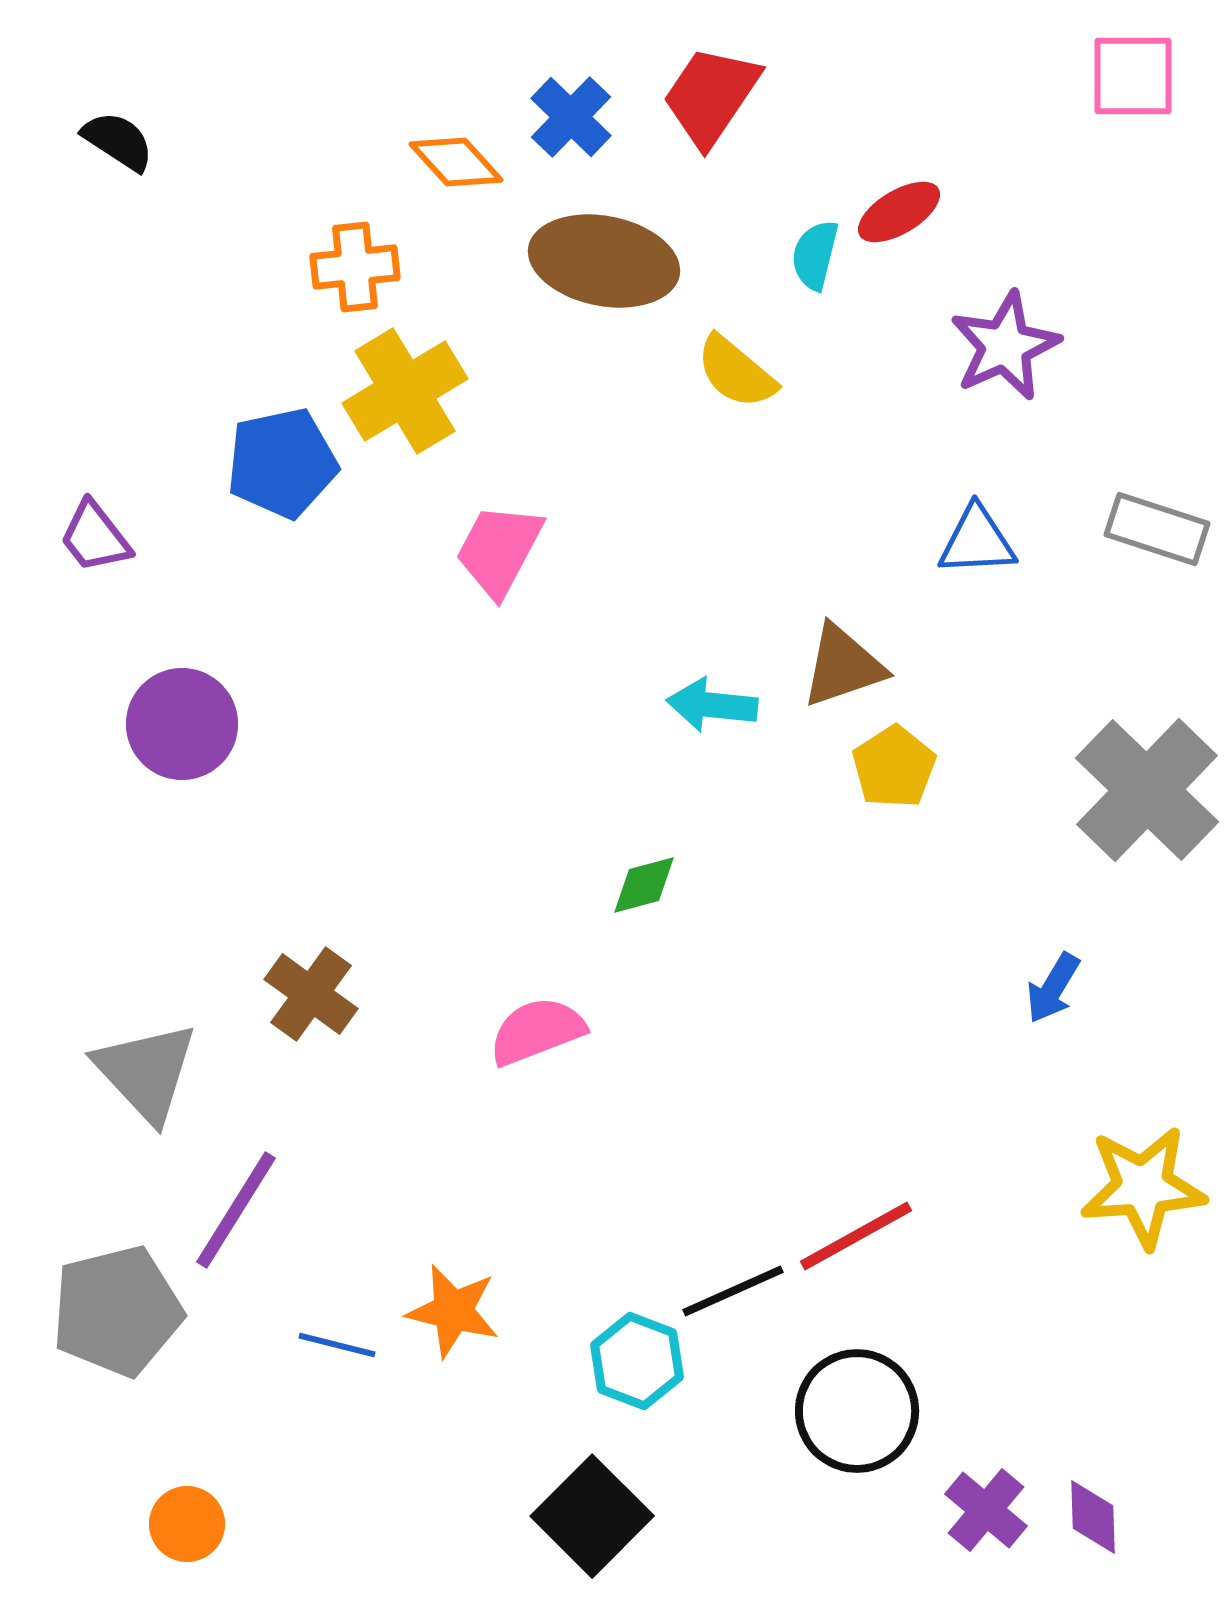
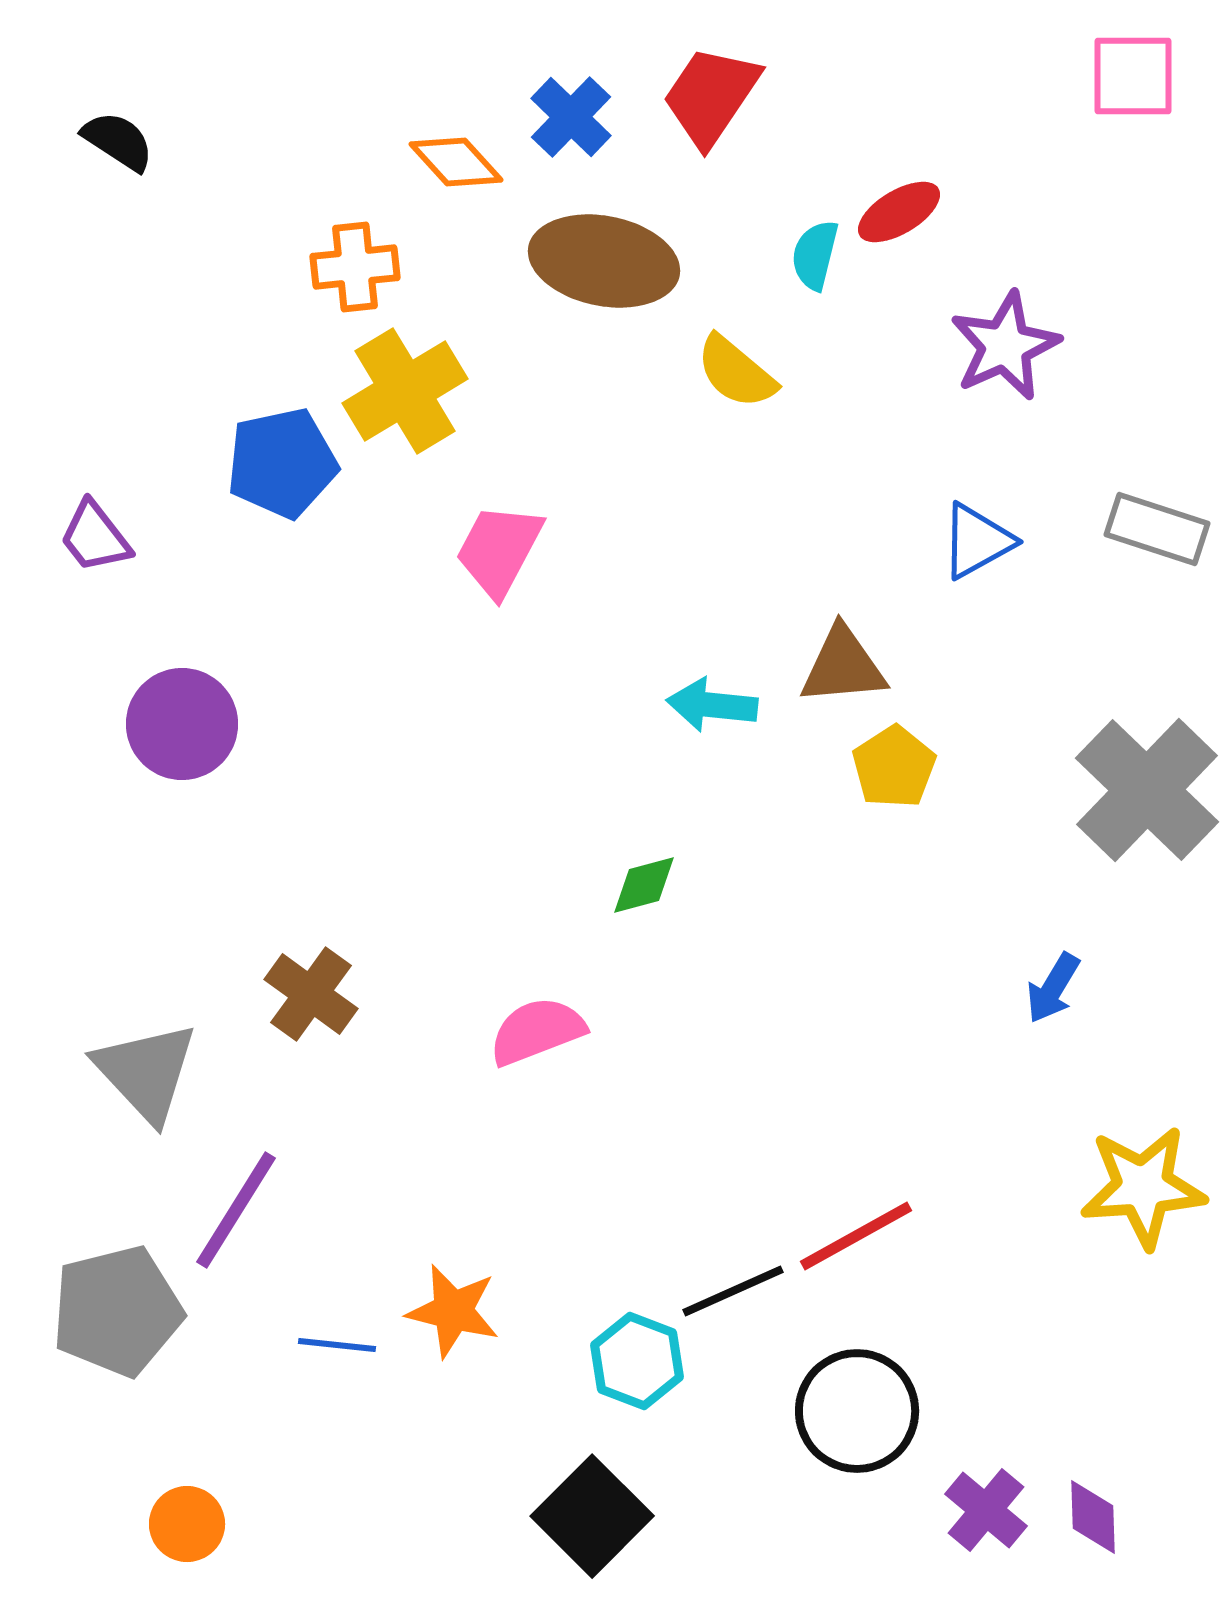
blue triangle: rotated 26 degrees counterclockwise
brown triangle: rotated 14 degrees clockwise
blue line: rotated 8 degrees counterclockwise
